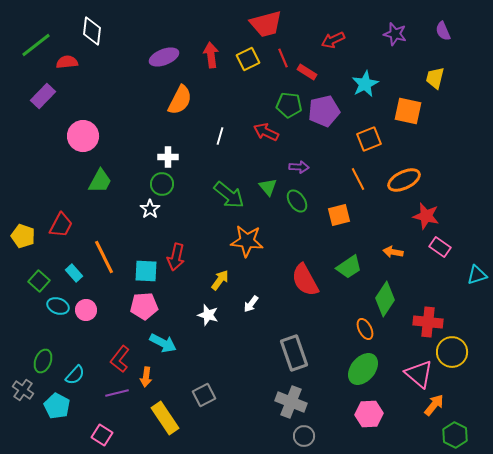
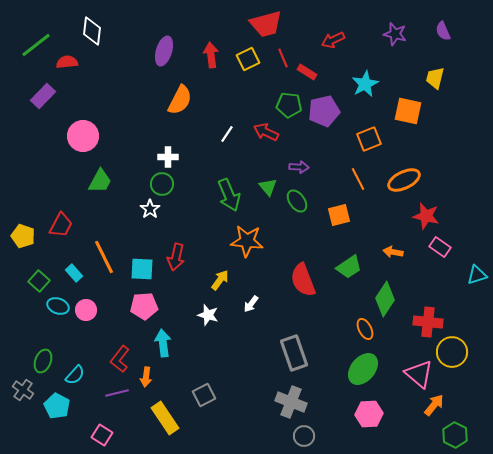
purple ellipse at (164, 57): moved 6 px up; rotated 52 degrees counterclockwise
white line at (220, 136): moved 7 px right, 2 px up; rotated 18 degrees clockwise
green arrow at (229, 195): rotated 28 degrees clockwise
cyan square at (146, 271): moved 4 px left, 2 px up
red semicircle at (305, 280): moved 2 px left; rotated 8 degrees clockwise
cyan arrow at (163, 343): rotated 124 degrees counterclockwise
